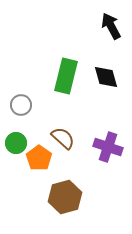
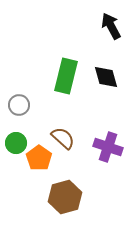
gray circle: moved 2 px left
